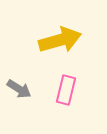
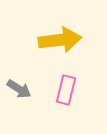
yellow arrow: rotated 9 degrees clockwise
